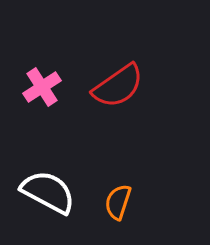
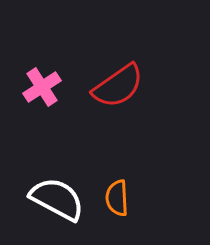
white semicircle: moved 9 px right, 7 px down
orange semicircle: moved 1 px left, 4 px up; rotated 21 degrees counterclockwise
